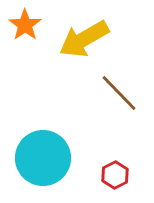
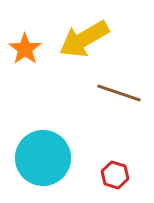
orange star: moved 24 px down
brown line: rotated 27 degrees counterclockwise
red hexagon: rotated 16 degrees counterclockwise
